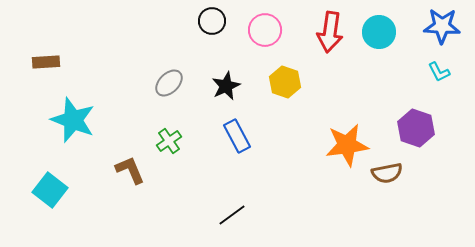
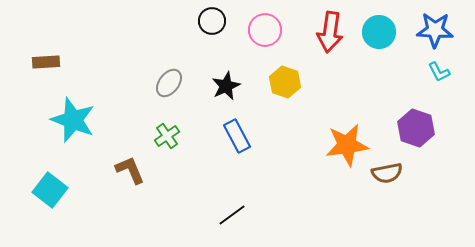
blue star: moved 7 px left, 4 px down
gray ellipse: rotated 8 degrees counterclockwise
green cross: moved 2 px left, 5 px up
